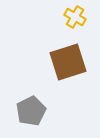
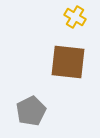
brown square: rotated 24 degrees clockwise
